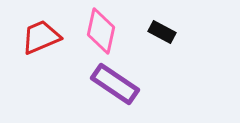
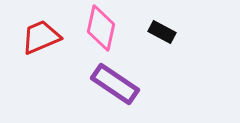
pink diamond: moved 3 px up
